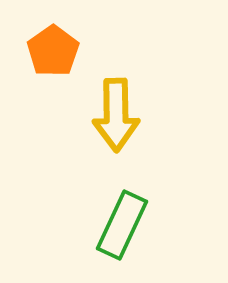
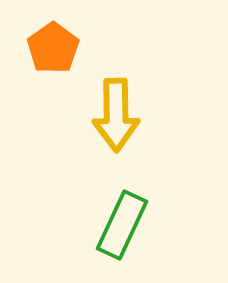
orange pentagon: moved 3 px up
